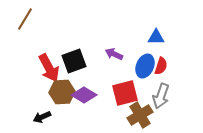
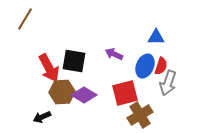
black square: rotated 30 degrees clockwise
gray arrow: moved 7 px right, 13 px up
